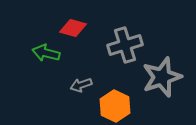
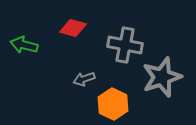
gray cross: rotated 28 degrees clockwise
green arrow: moved 22 px left, 8 px up
gray arrow: moved 3 px right, 6 px up
orange hexagon: moved 2 px left, 2 px up
